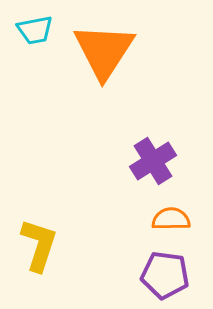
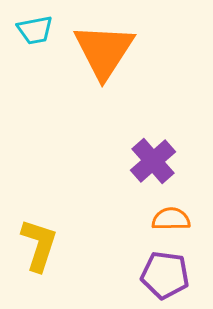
purple cross: rotated 9 degrees counterclockwise
